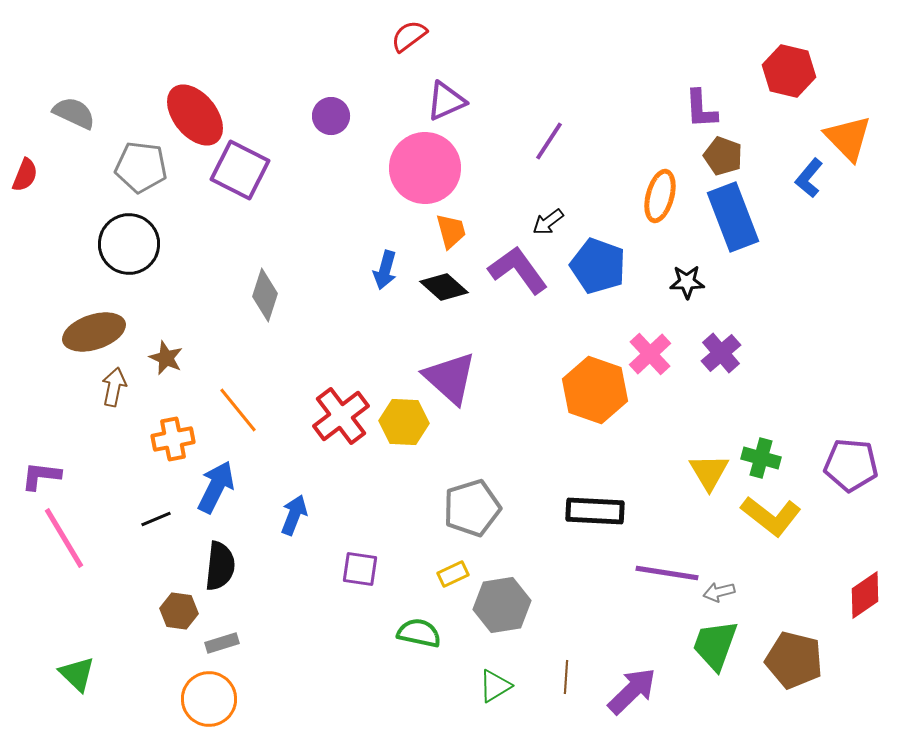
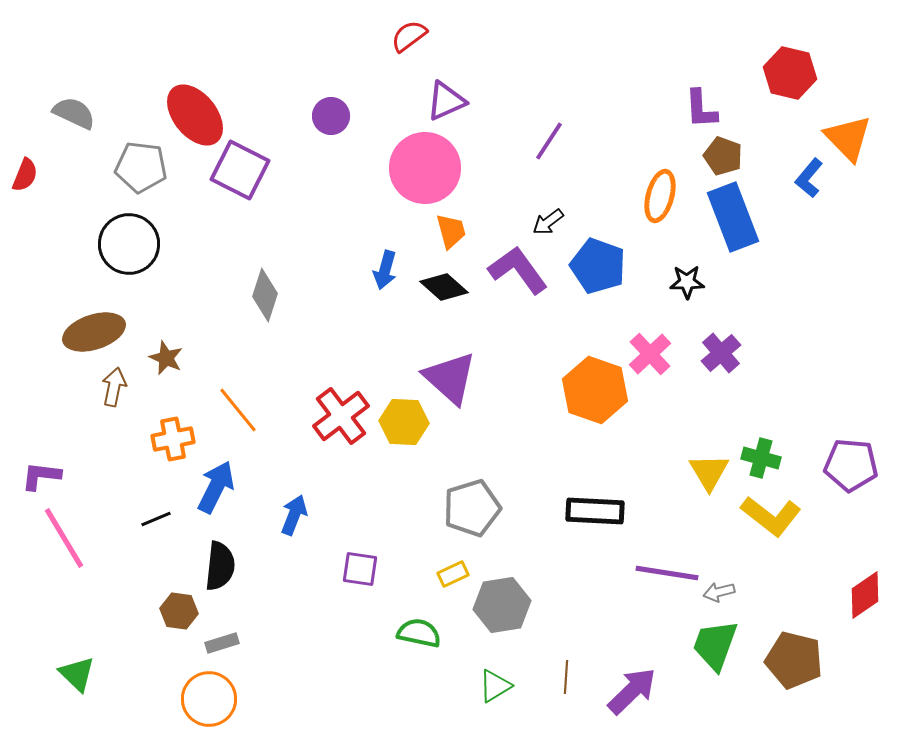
red hexagon at (789, 71): moved 1 px right, 2 px down
